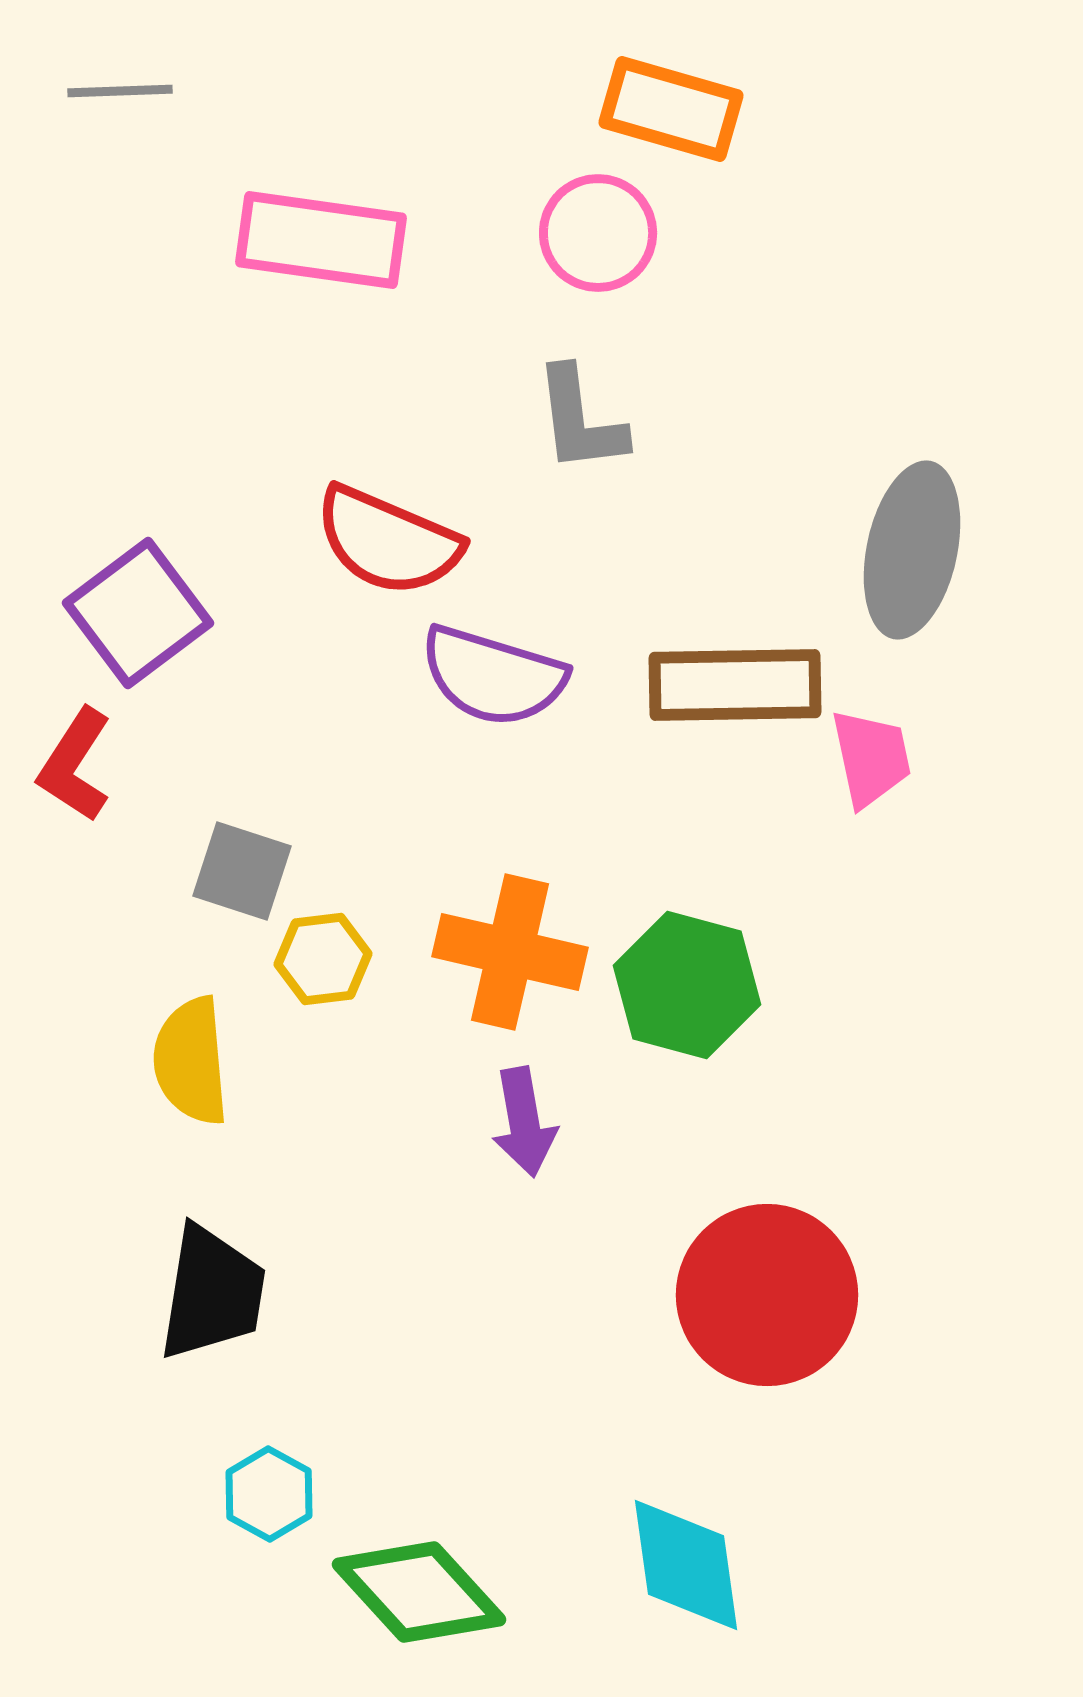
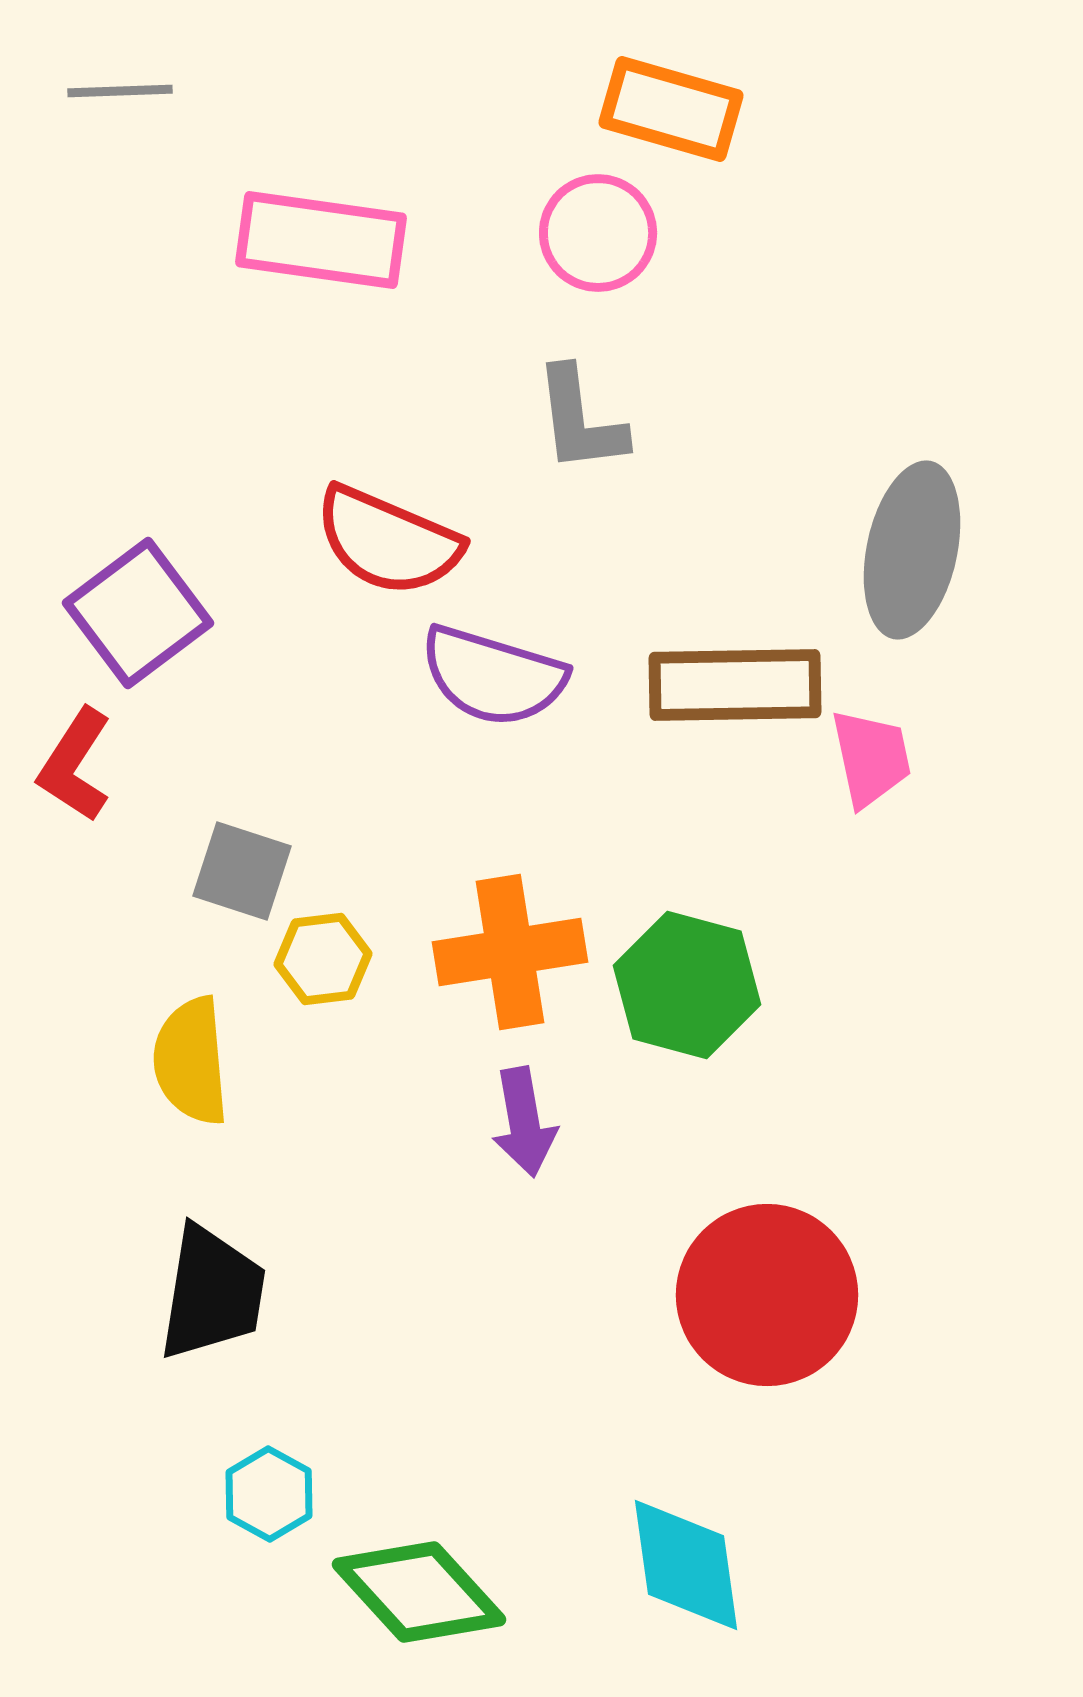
orange cross: rotated 22 degrees counterclockwise
